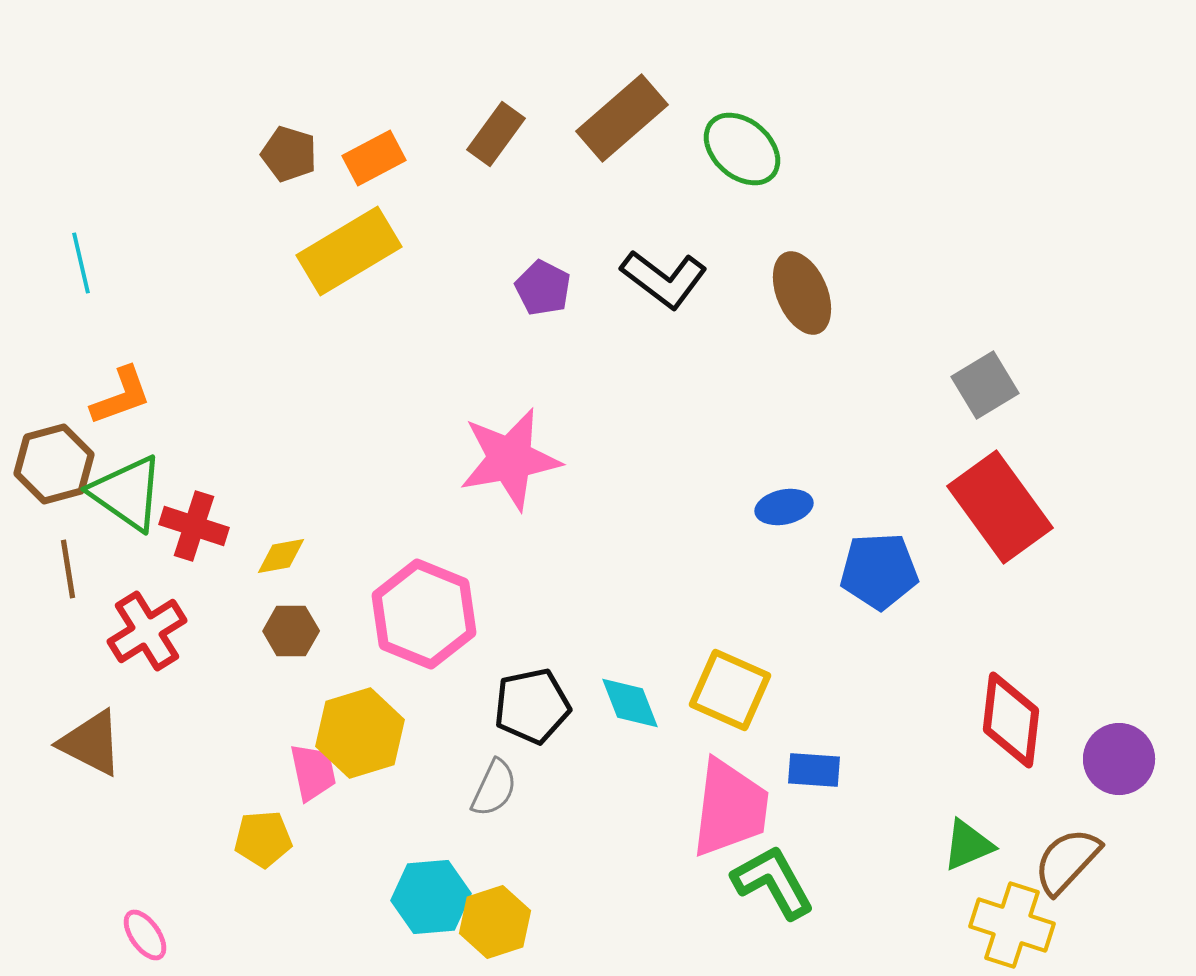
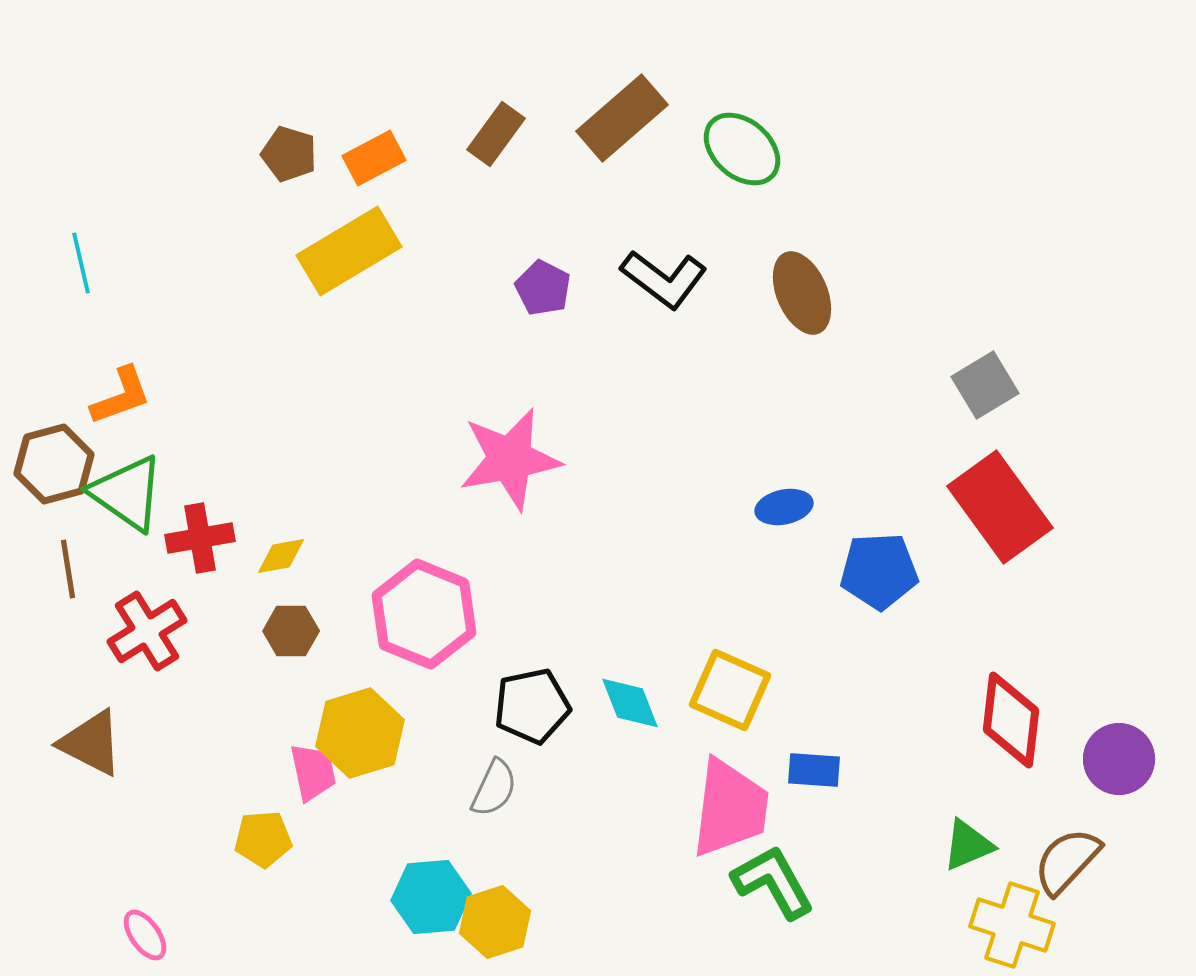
red cross at (194, 526): moved 6 px right, 12 px down; rotated 28 degrees counterclockwise
